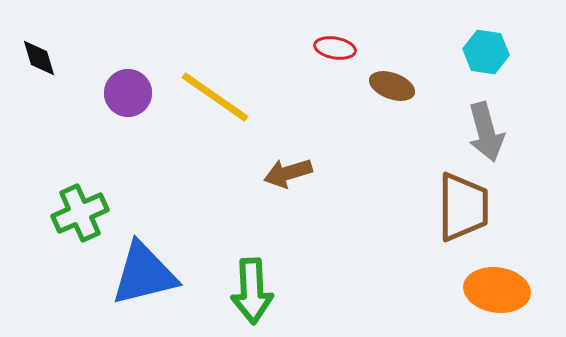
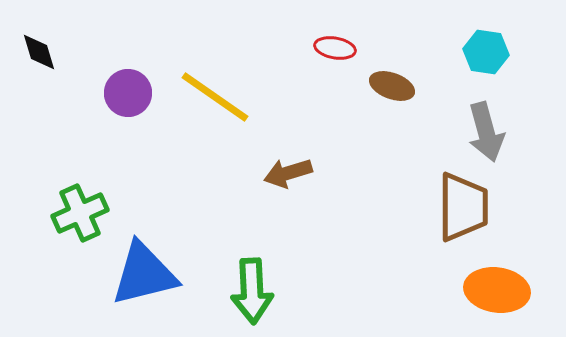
black diamond: moved 6 px up
